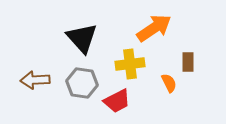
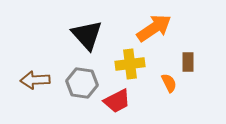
black triangle: moved 5 px right, 3 px up
